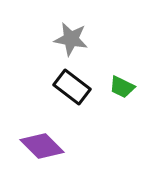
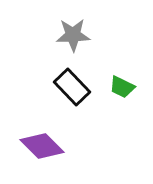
gray star: moved 2 px right, 4 px up; rotated 12 degrees counterclockwise
black rectangle: rotated 9 degrees clockwise
